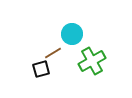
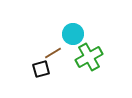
cyan circle: moved 1 px right
green cross: moved 3 px left, 4 px up
